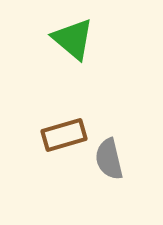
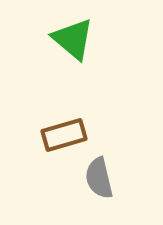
gray semicircle: moved 10 px left, 19 px down
